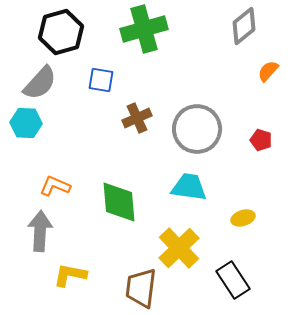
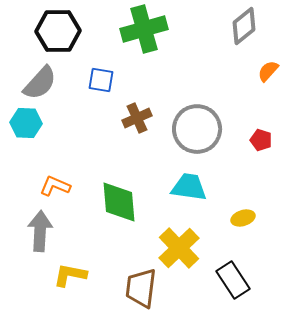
black hexagon: moved 3 px left, 1 px up; rotated 15 degrees clockwise
